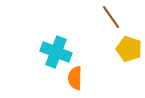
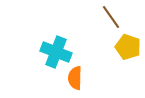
yellow pentagon: moved 1 px left, 2 px up
